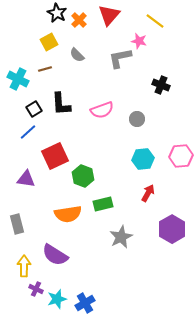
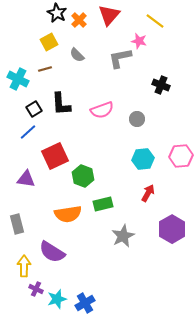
gray star: moved 2 px right, 1 px up
purple semicircle: moved 3 px left, 3 px up
